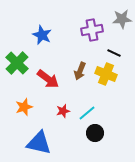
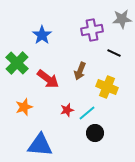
blue star: rotated 12 degrees clockwise
yellow cross: moved 1 px right, 13 px down
red star: moved 4 px right, 1 px up
blue triangle: moved 1 px right, 2 px down; rotated 8 degrees counterclockwise
